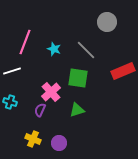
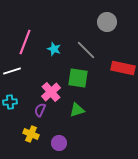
red rectangle: moved 3 px up; rotated 35 degrees clockwise
cyan cross: rotated 24 degrees counterclockwise
yellow cross: moved 2 px left, 5 px up
